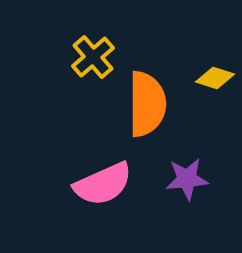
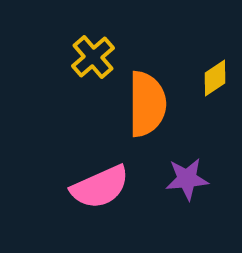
yellow diamond: rotated 51 degrees counterclockwise
pink semicircle: moved 3 px left, 3 px down
